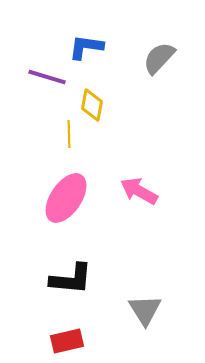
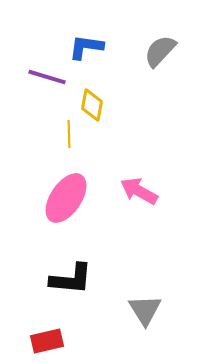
gray semicircle: moved 1 px right, 7 px up
red rectangle: moved 20 px left
